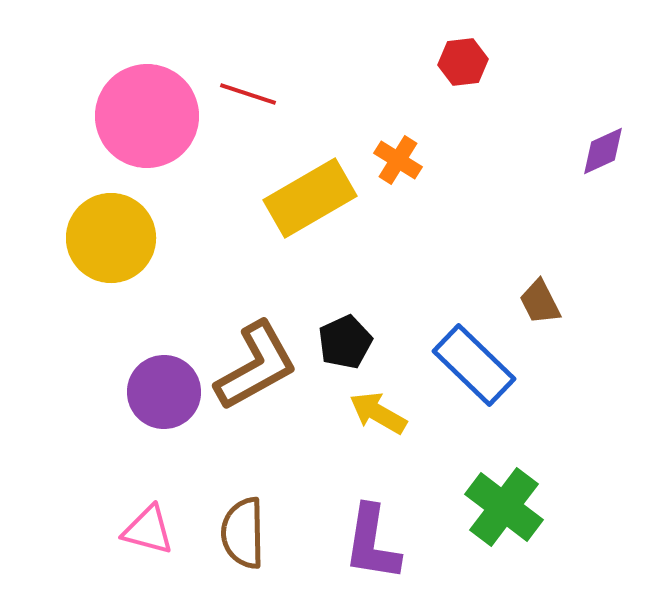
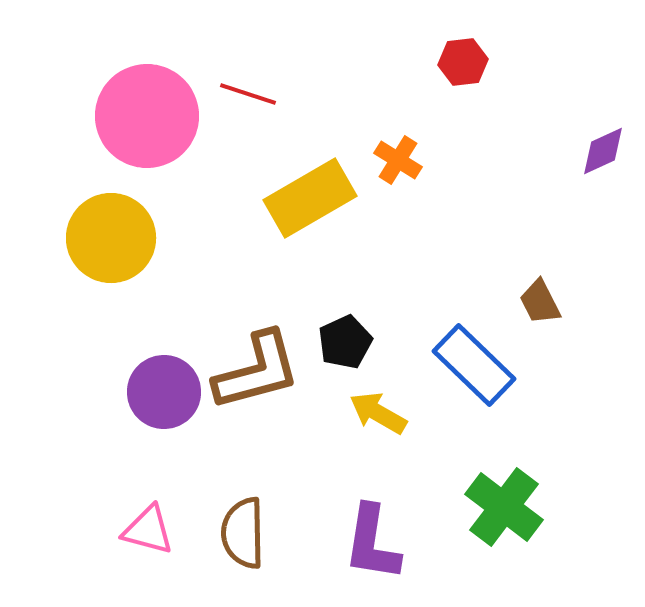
brown L-shape: moved 1 px right, 5 px down; rotated 14 degrees clockwise
